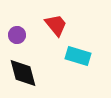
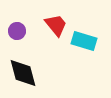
purple circle: moved 4 px up
cyan rectangle: moved 6 px right, 15 px up
